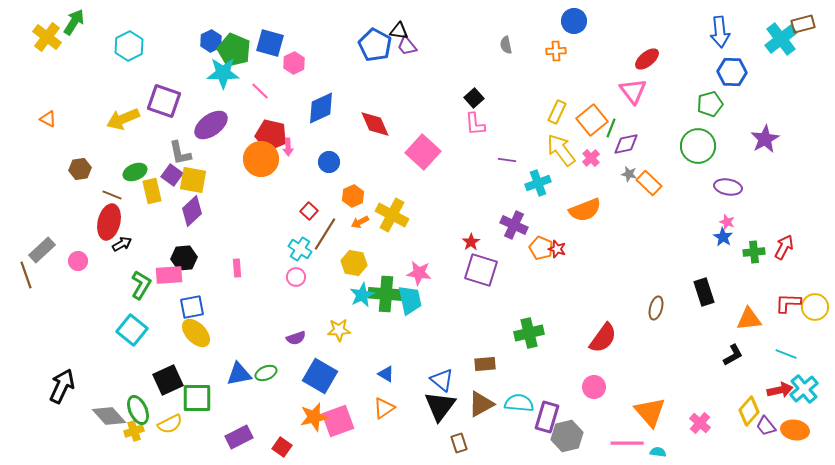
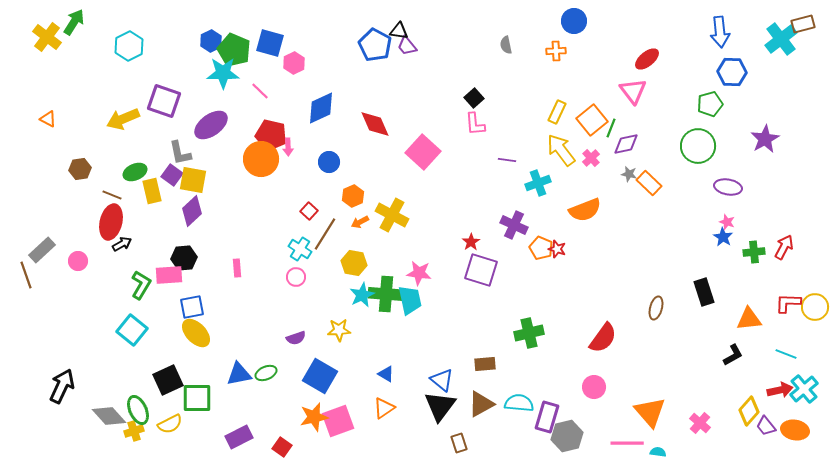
red ellipse at (109, 222): moved 2 px right
